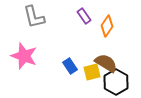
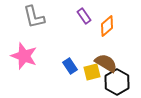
orange diamond: rotated 15 degrees clockwise
black hexagon: moved 1 px right
